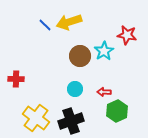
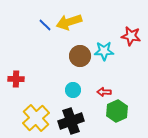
red star: moved 4 px right, 1 px down
cyan star: rotated 30 degrees clockwise
cyan circle: moved 2 px left, 1 px down
yellow cross: rotated 12 degrees clockwise
